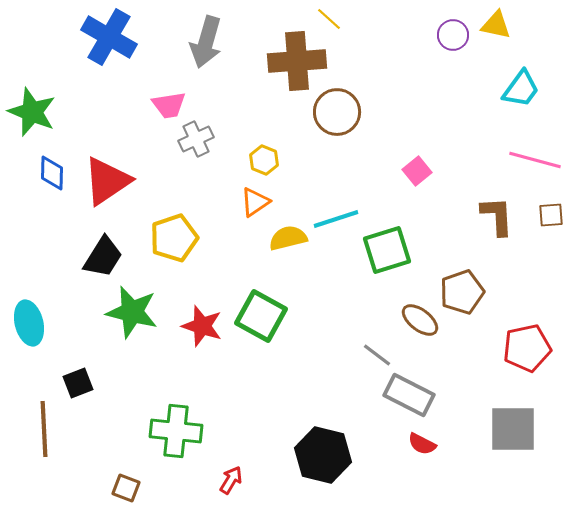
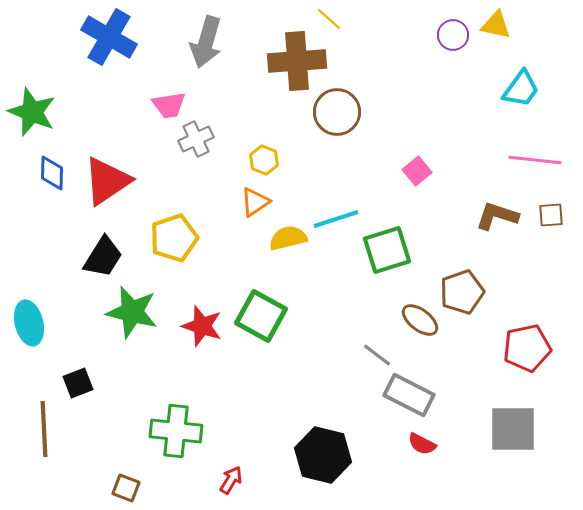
pink line at (535, 160): rotated 9 degrees counterclockwise
brown L-shape at (497, 216): rotated 69 degrees counterclockwise
